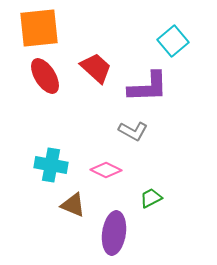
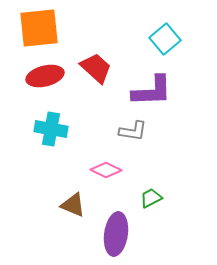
cyan square: moved 8 px left, 2 px up
red ellipse: rotated 72 degrees counterclockwise
purple L-shape: moved 4 px right, 4 px down
gray L-shape: rotated 20 degrees counterclockwise
cyan cross: moved 36 px up
purple ellipse: moved 2 px right, 1 px down
